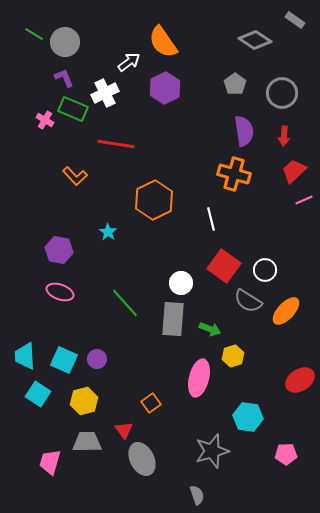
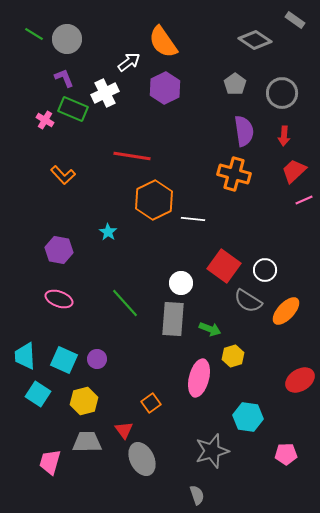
gray circle at (65, 42): moved 2 px right, 3 px up
red line at (116, 144): moved 16 px right, 12 px down
orange L-shape at (75, 176): moved 12 px left, 1 px up
white line at (211, 219): moved 18 px left; rotated 70 degrees counterclockwise
pink ellipse at (60, 292): moved 1 px left, 7 px down
